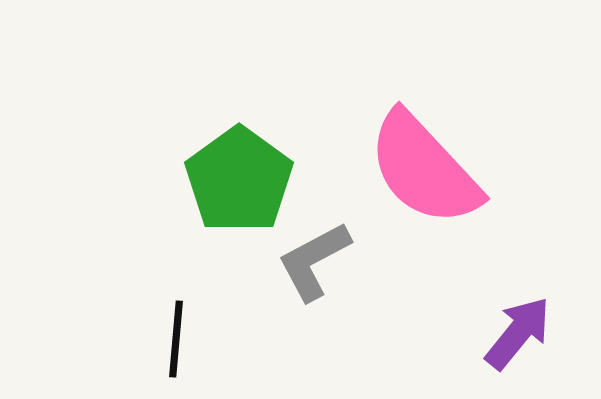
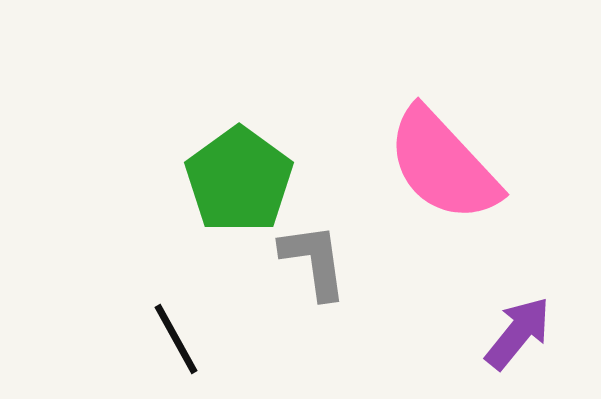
pink semicircle: moved 19 px right, 4 px up
gray L-shape: rotated 110 degrees clockwise
black line: rotated 34 degrees counterclockwise
